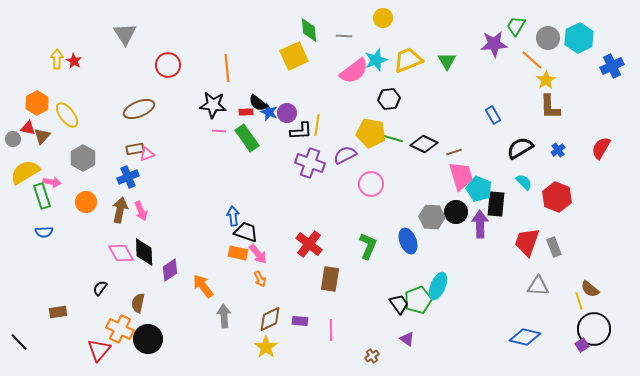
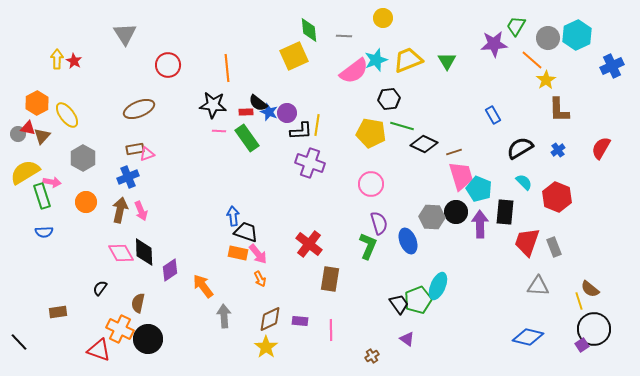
cyan hexagon at (579, 38): moved 2 px left, 3 px up
brown L-shape at (550, 107): moved 9 px right, 3 px down
green line at (391, 138): moved 11 px right, 12 px up
gray circle at (13, 139): moved 5 px right, 5 px up
purple semicircle at (345, 155): moved 34 px right, 68 px down; rotated 100 degrees clockwise
black rectangle at (496, 204): moved 9 px right, 8 px down
blue diamond at (525, 337): moved 3 px right
red triangle at (99, 350): rotated 50 degrees counterclockwise
